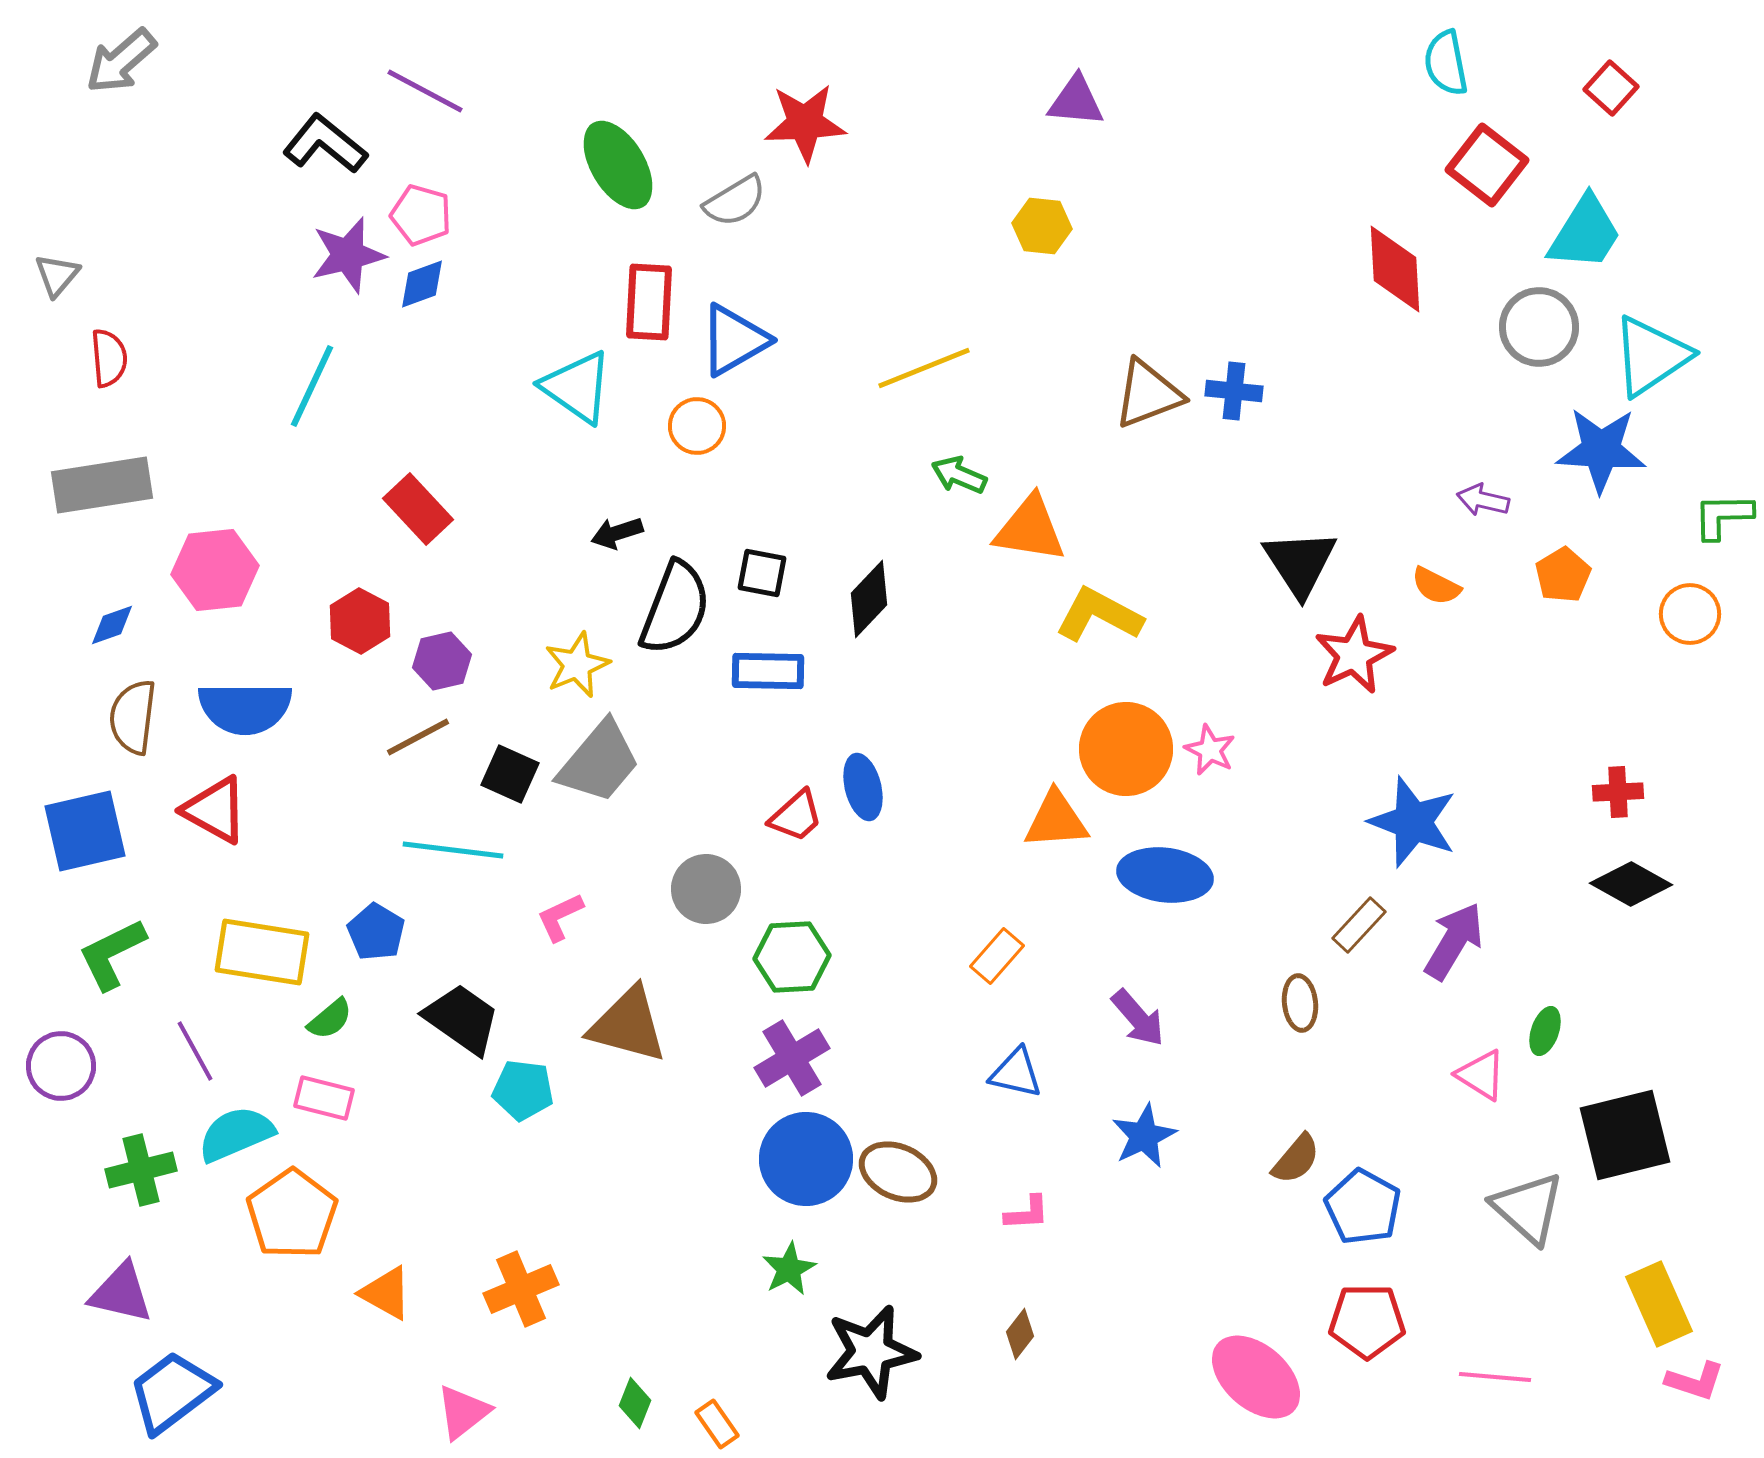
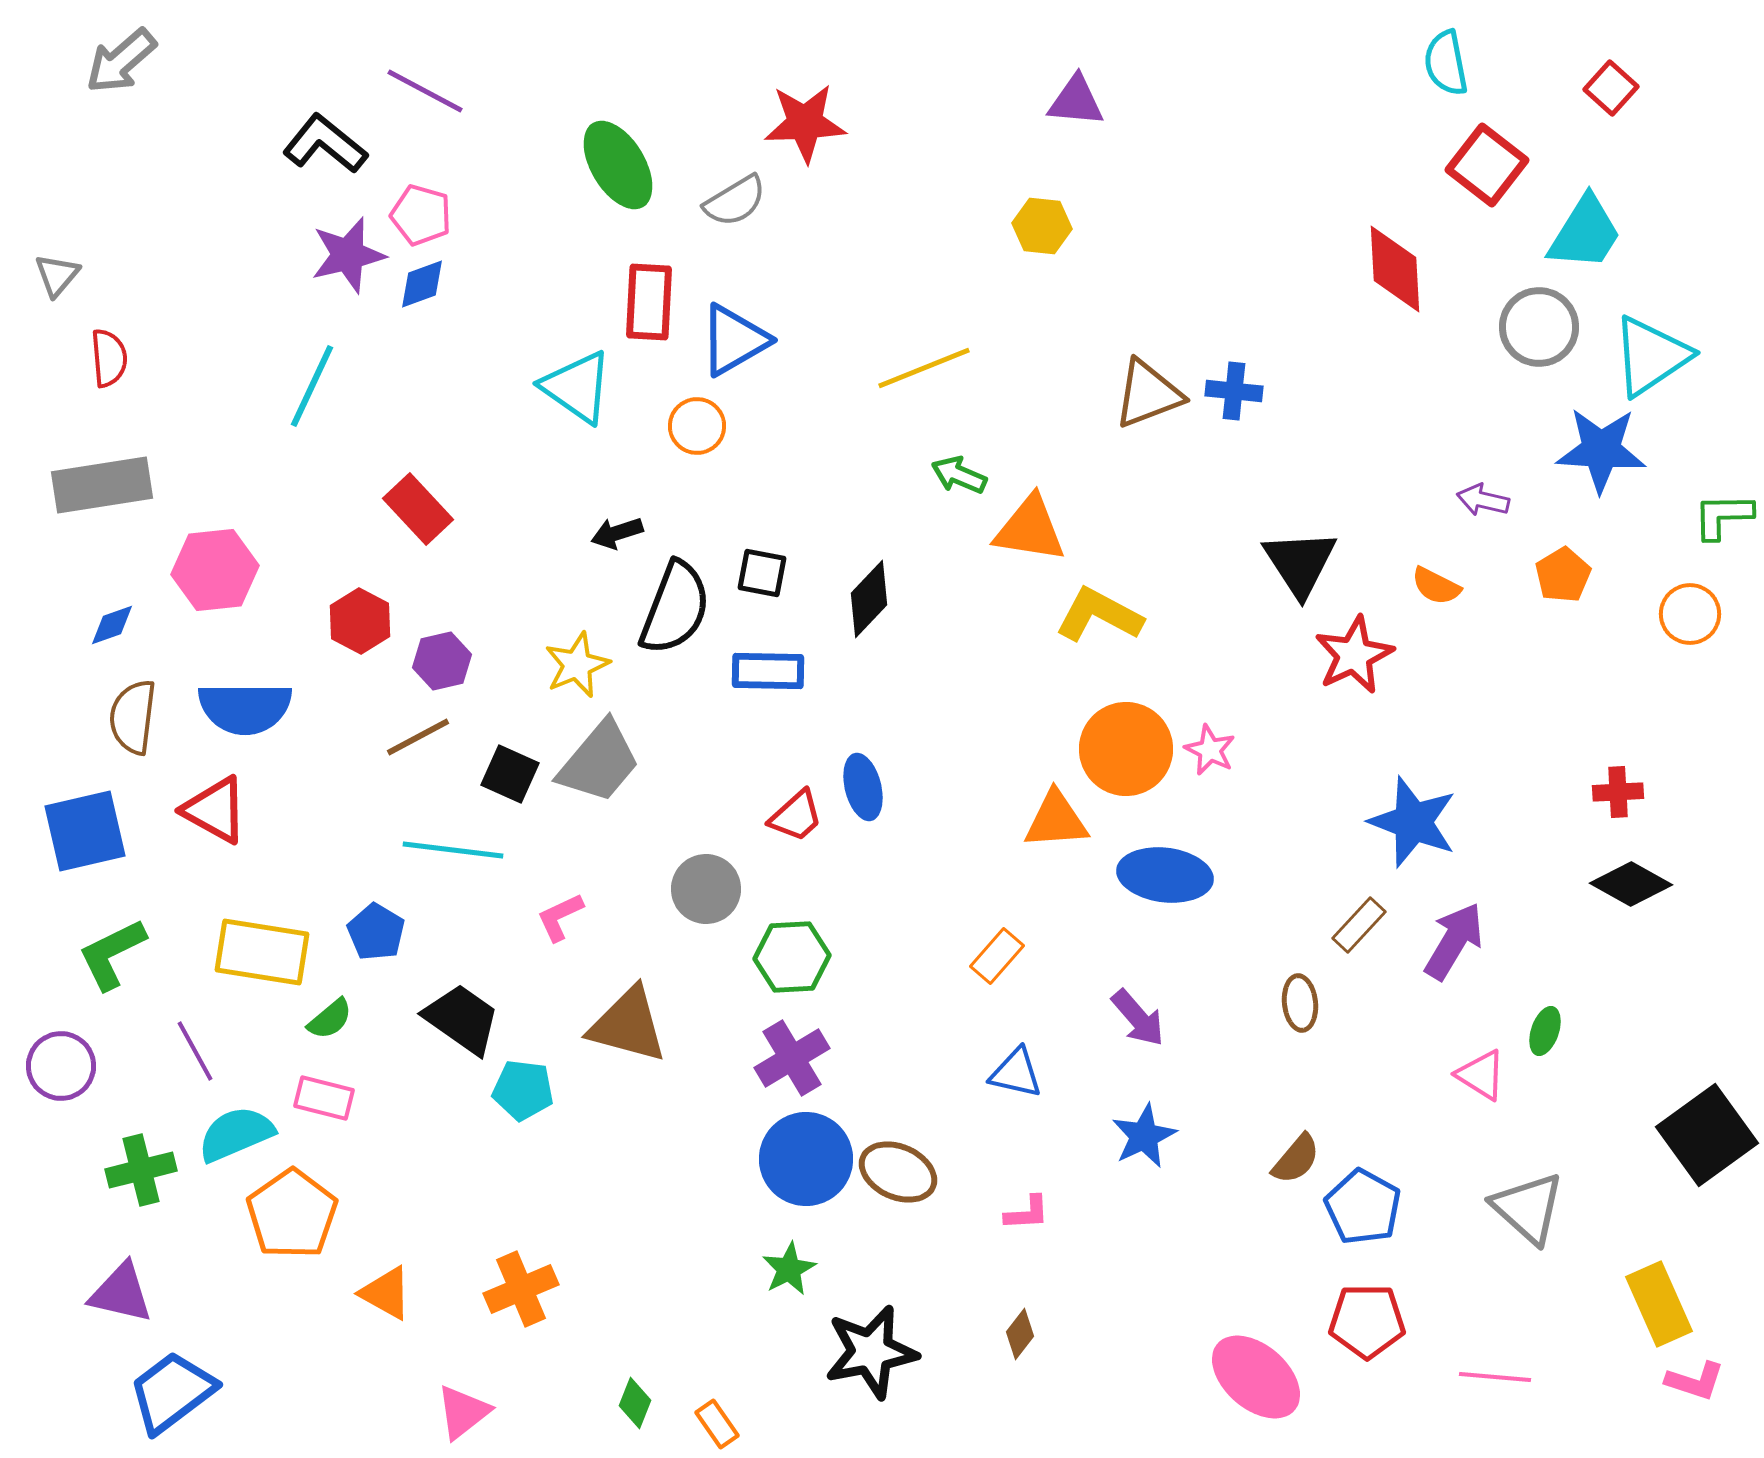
black square at (1625, 1135): moved 82 px right; rotated 22 degrees counterclockwise
